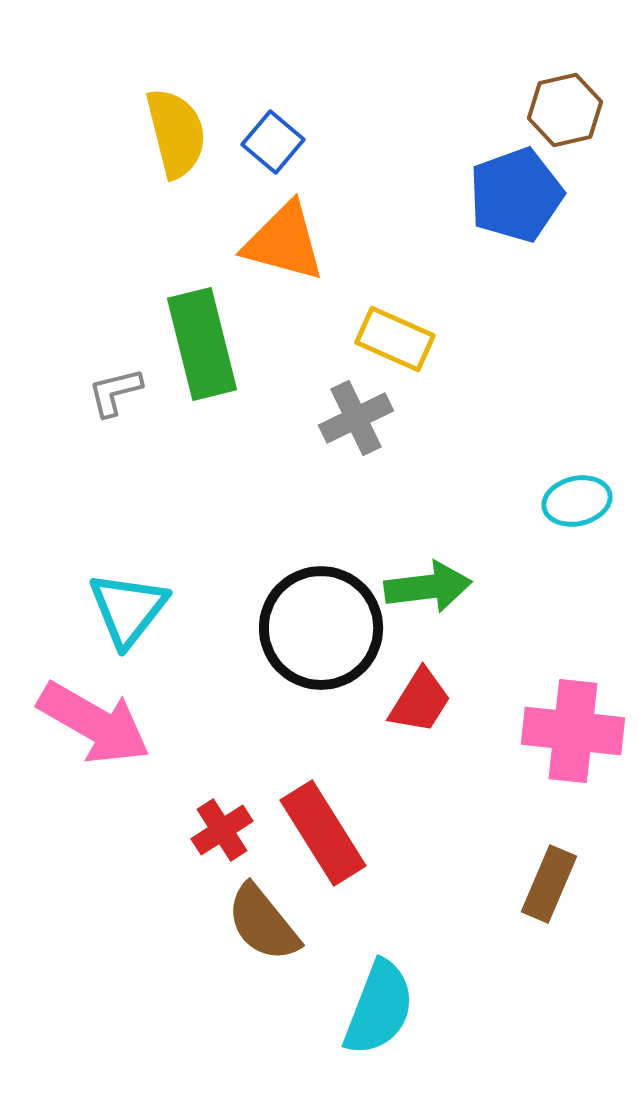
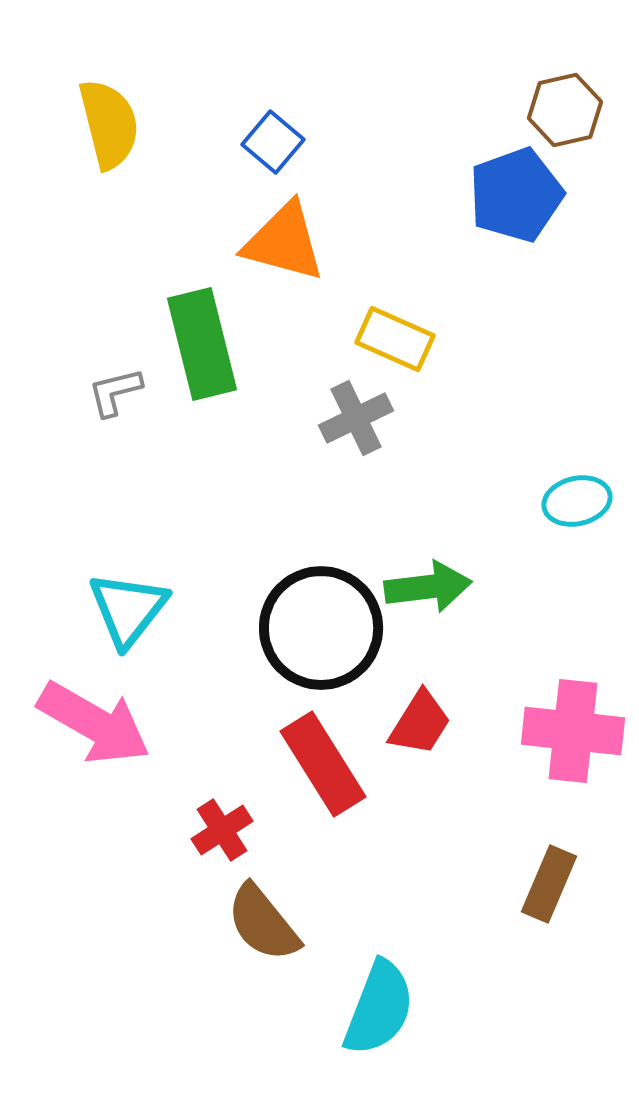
yellow semicircle: moved 67 px left, 9 px up
red trapezoid: moved 22 px down
red rectangle: moved 69 px up
